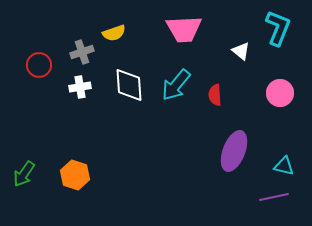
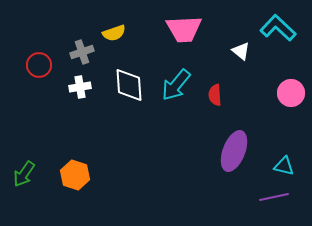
cyan L-shape: rotated 69 degrees counterclockwise
pink circle: moved 11 px right
